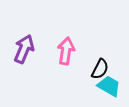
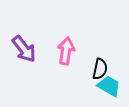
purple arrow: rotated 120 degrees clockwise
black semicircle: rotated 15 degrees counterclockwise
